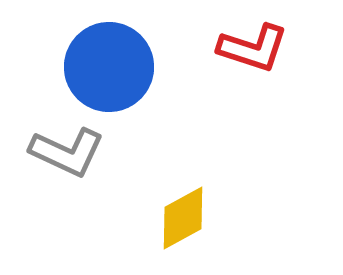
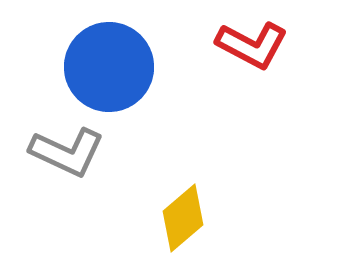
red L-shape: moved 1 px left, 3 px up; rotated 10 degrees clockwise
yellow diamond: rotated 12 degrees counterclockwise
